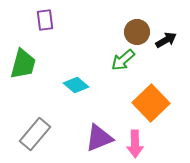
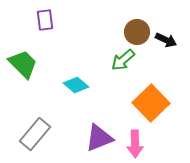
black arrow: rotated 55 degrees clockwise
green trapezoid: rotated 60 degrees counterclockwise
